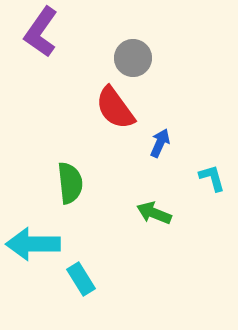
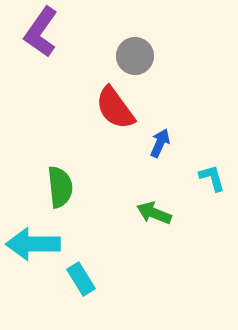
gray circle: moved 2 px right, 2 px up
green semicircle: moved 10 px left, 4 px down
